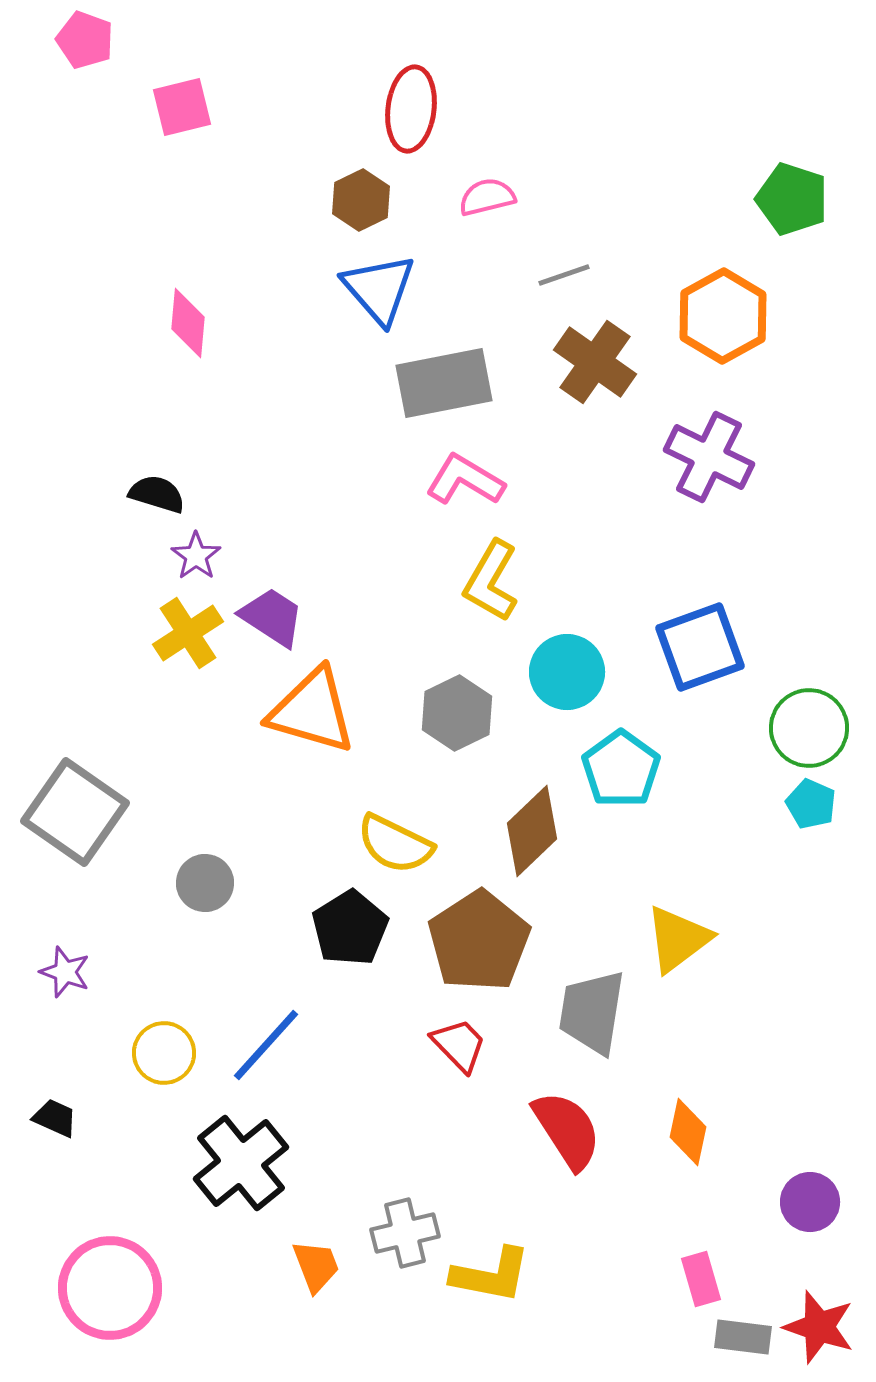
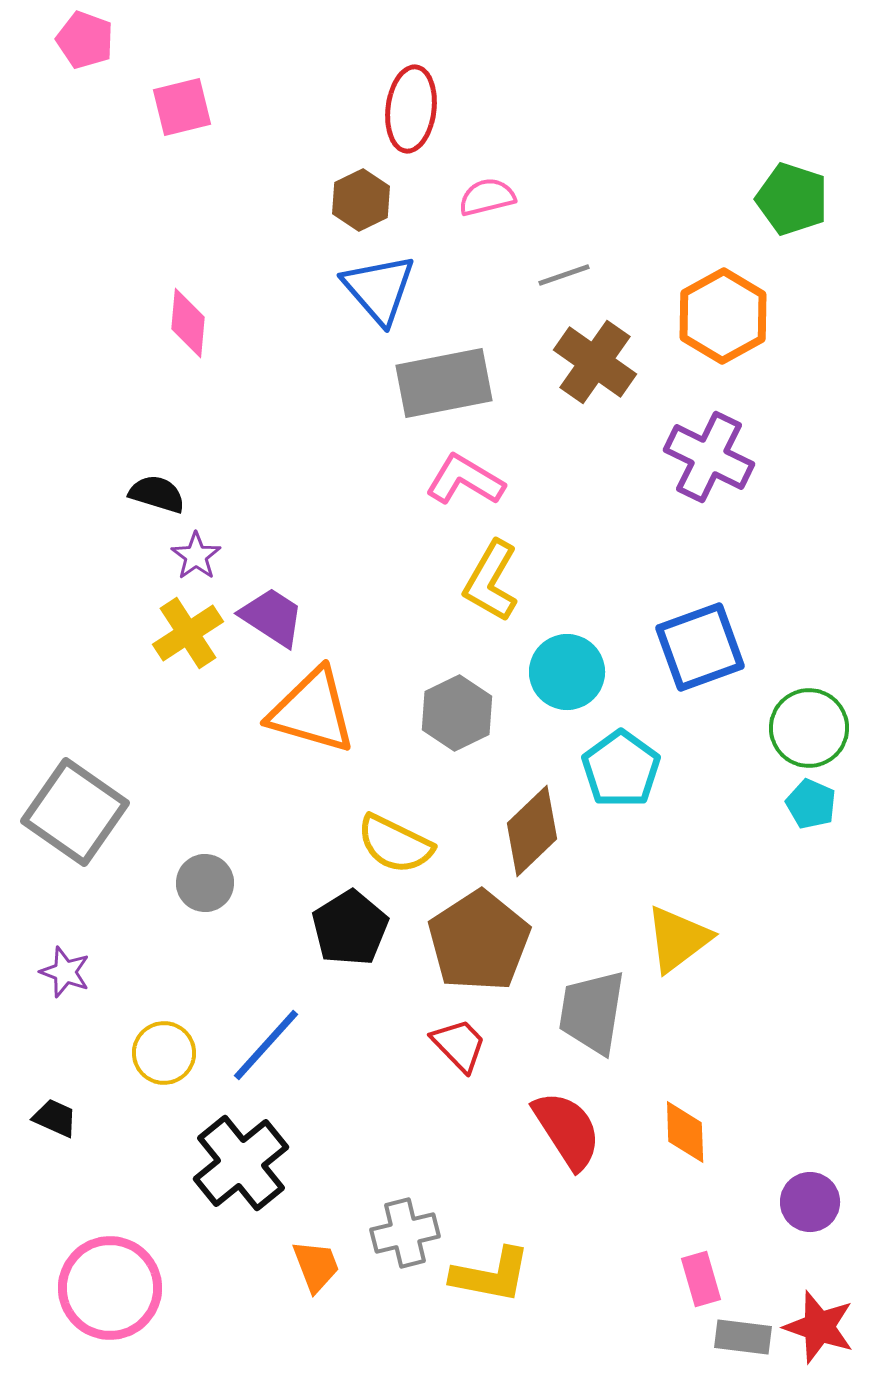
orange diamond at (688, 1132): moved 3 px left; rotated 14 degrees counterclockwise
